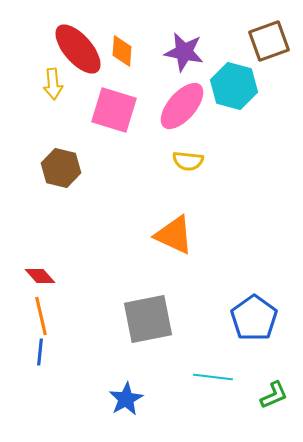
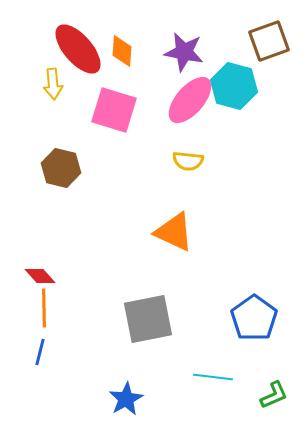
pink ellipse: moved 8 px right, 6 px up
orange triangle: moved 3 px up
orange line: moved 3 px right, 8 px up; rotated 12 degrees clockwise
blue line: rotated 8 degrees clockwise
